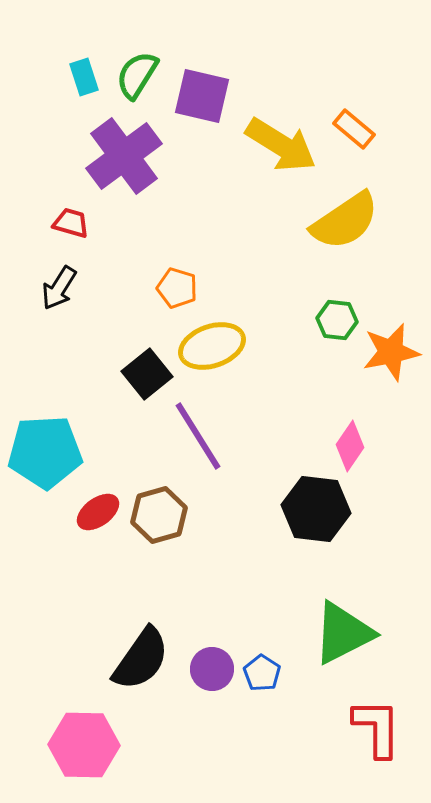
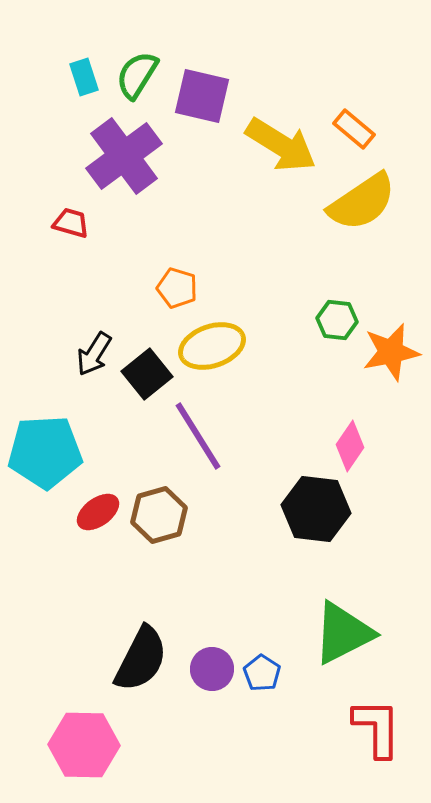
yellow semicircle: moved 17 px right, 19 px up
black arrow: moved 35 px right, 66 px down
black semicircle: rotated 8 degrees counterclockwise
